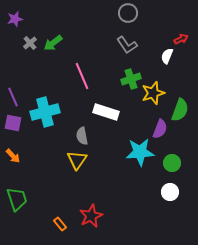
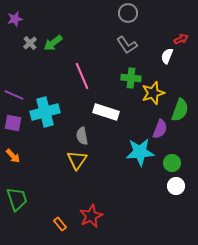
green cross: moved 1 px up; rotated 24 degrees clockwise
purple line: moved 1 px right, 2 px up; rotated 42 degrees counterclockwise
white circle: moved 6 px right, 6 px up
